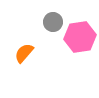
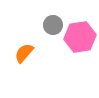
gray circle: moved 3 px down
